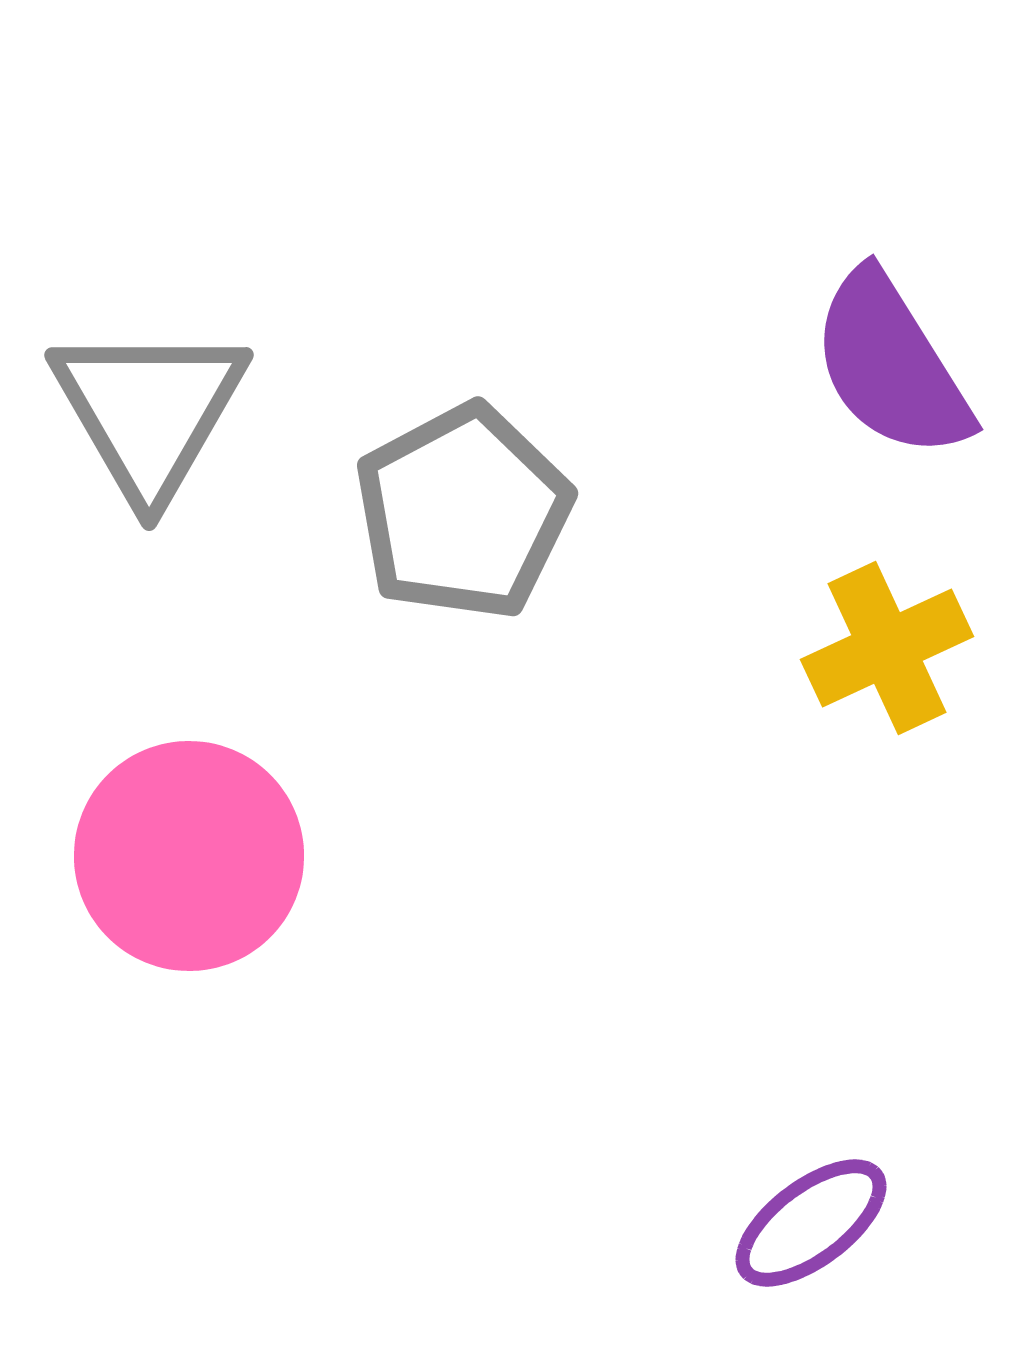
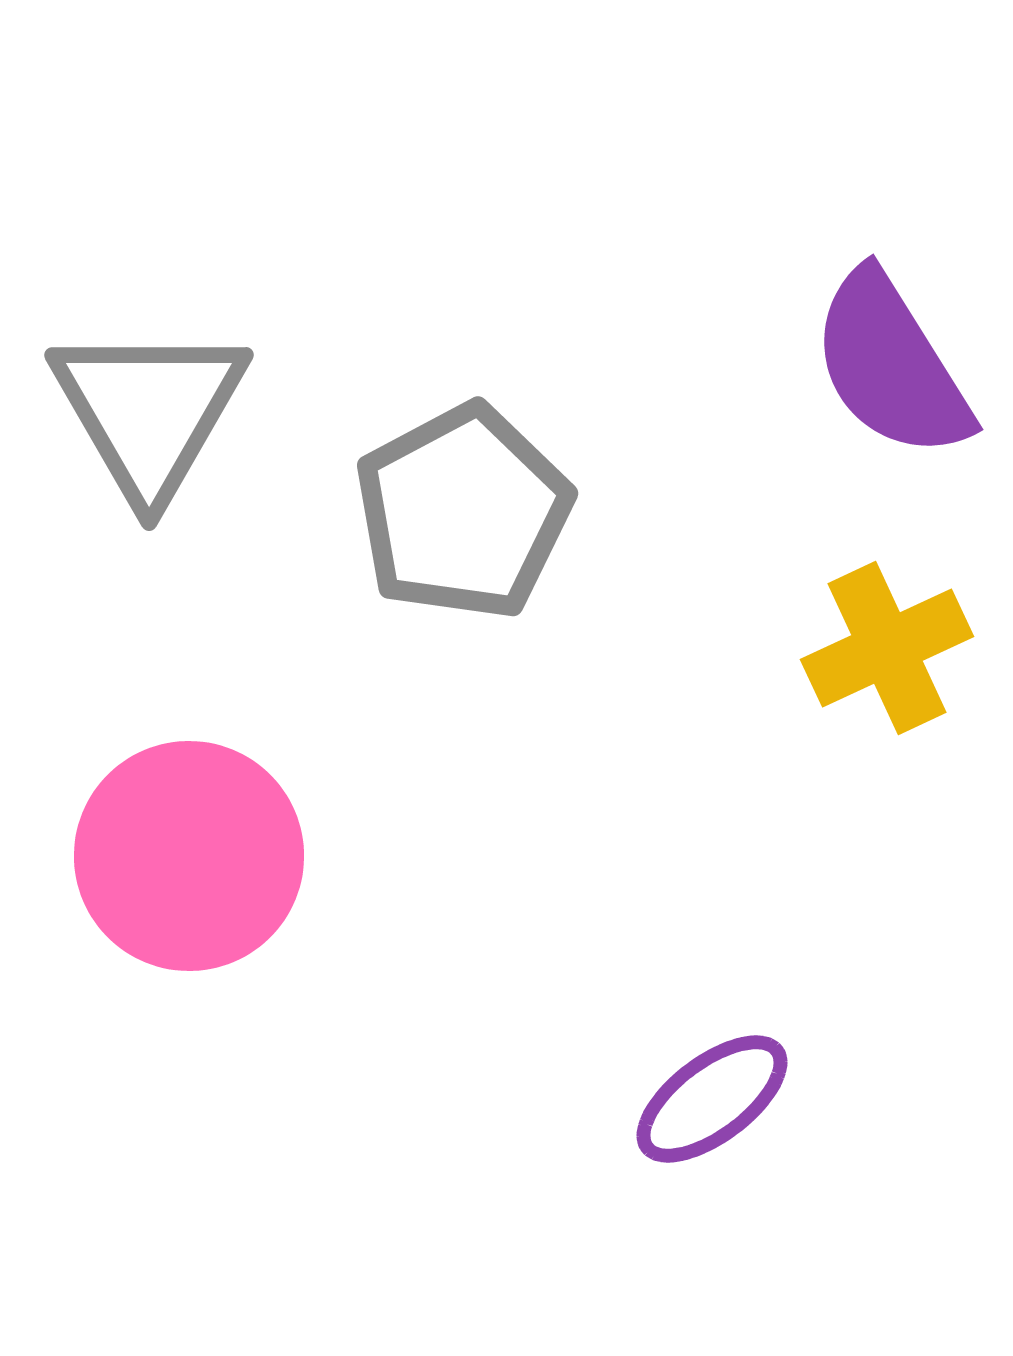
purple ellipse: moved 99 px left, 124 px up
